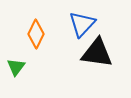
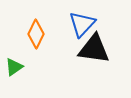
black triangle: moved 3 px left, 4 px up
green triangle: moved 2 px left; rotated 18 degrees clockwise
